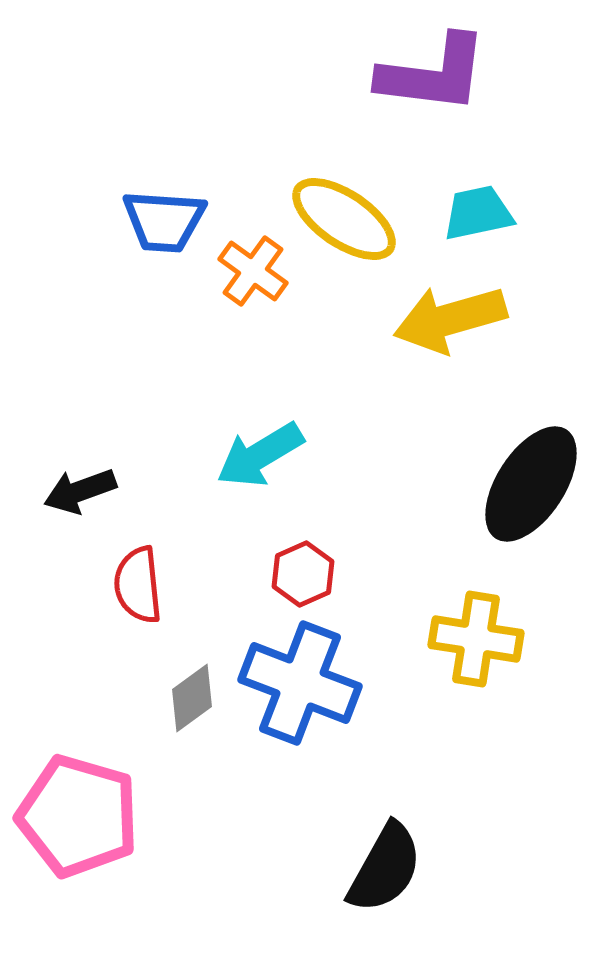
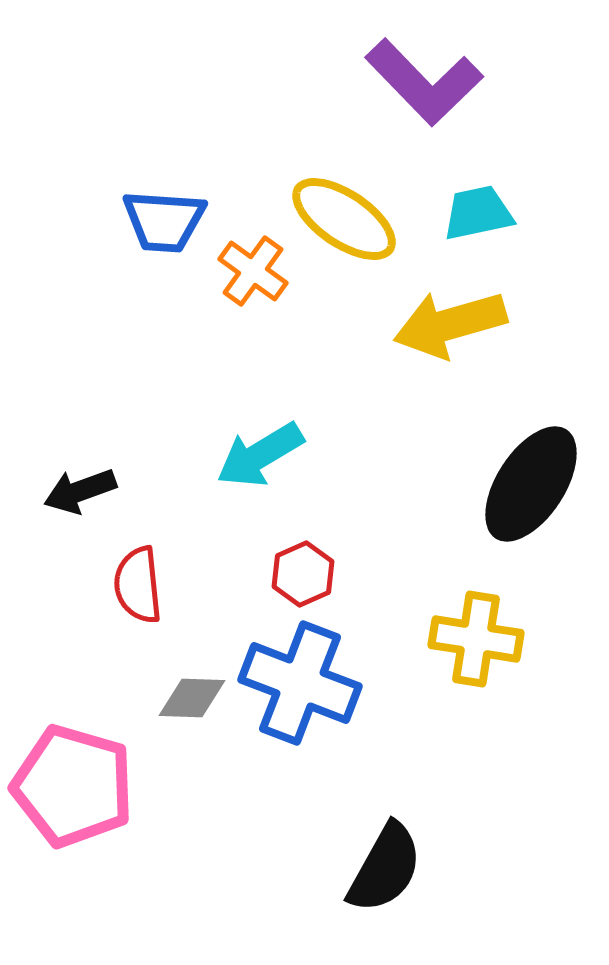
purple L-shape: moved 9 px left, 8 px down; rotated 39 degrees clockwise
yellow arrow: moved 5 px down
gray diamond: rotated 38 degrees clockwise
pink pentagon: moved 5 px left, 30 px up
